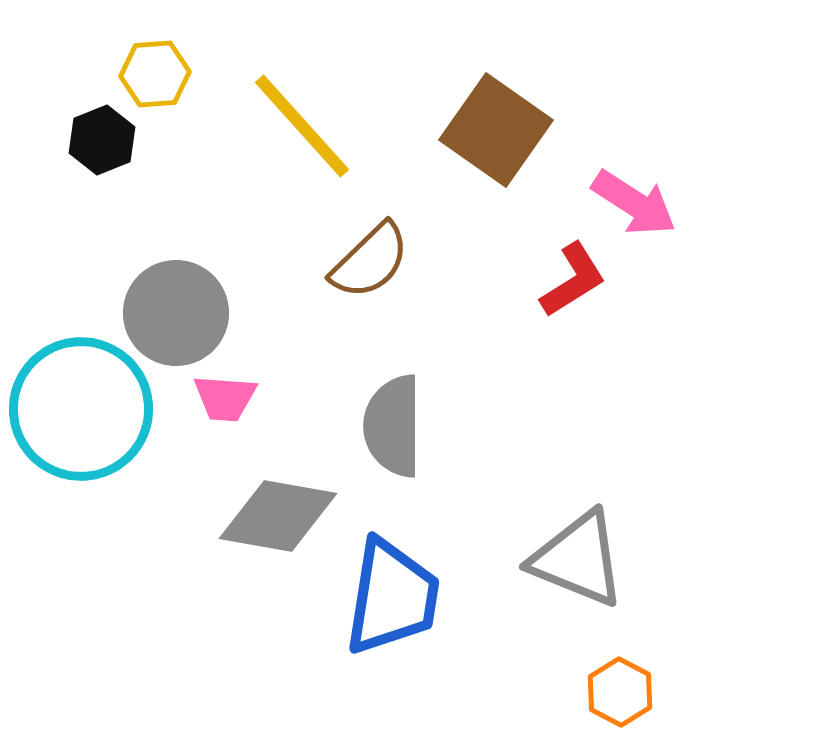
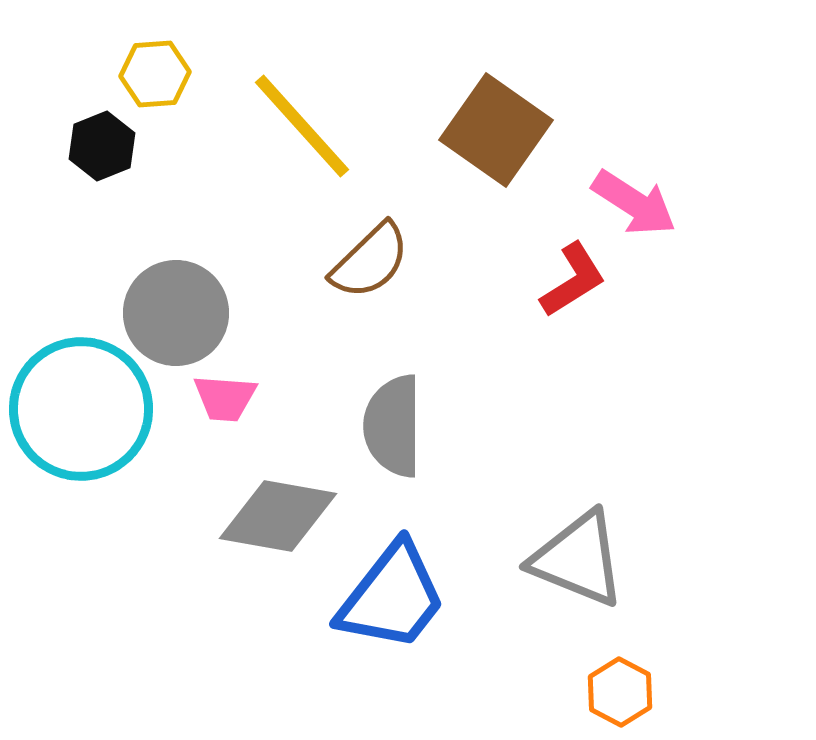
black hexagon: moved 6 px down
blue trapezoid: rotated 29 degrees clockwise
